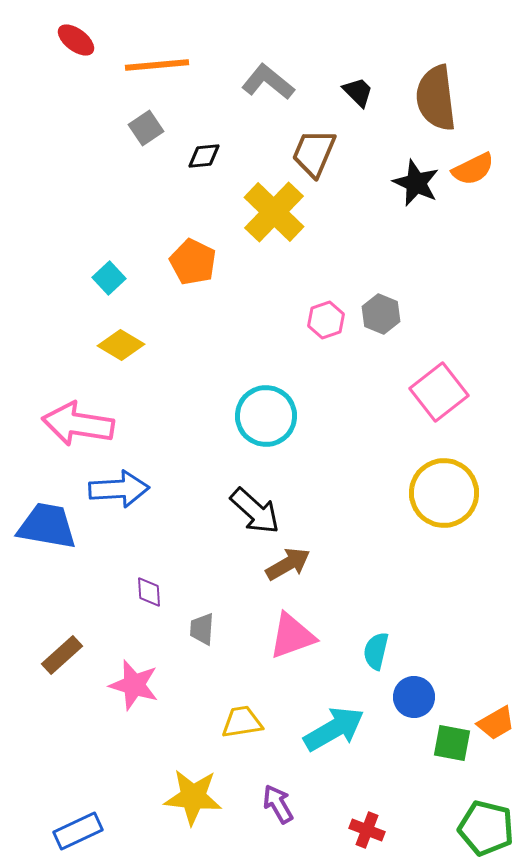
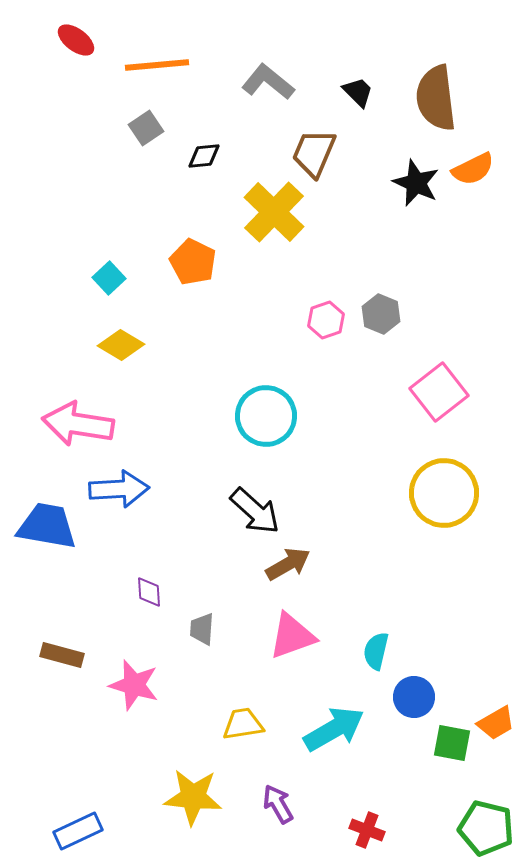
brown rectangle: rotated 57 degrees clockwise
yellow trapezoid: moved 1 px right, 2 px down
